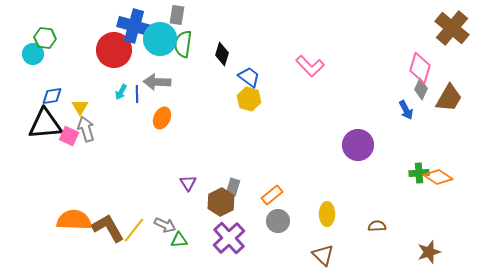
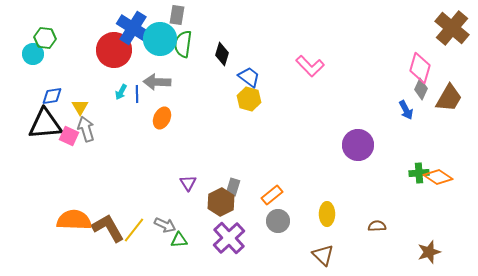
blue cross at (134, 26): moved 1 px left, 2 px down; rotated 16 degrees clockwise
